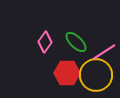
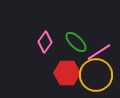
pink line: moved 5 px left
